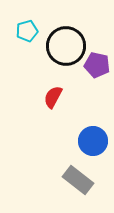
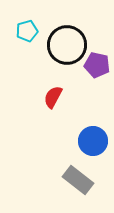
black circle: moved 1 px right, 1 px up
